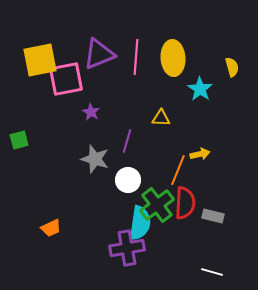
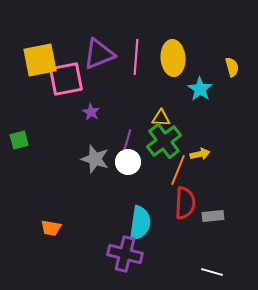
white circle: moved 18 px up
green cross: moved 7 px right, 64 px up
gray rectangle: rotated 20 degrees counterclockwise
orange trapezoid: rotated 35 degrees clockwise
purple cross: moved 2 px left, 6 px down; rotated 24 degrees clockwise
